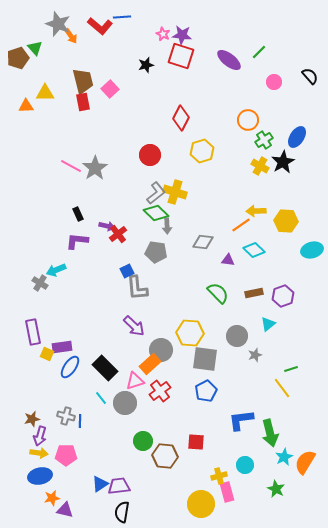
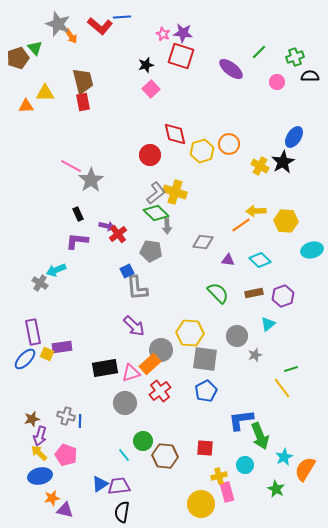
purple star at (182, 35): moved 1 px right, 2 px up
purple ellipse at (229, 60): moved 2 px right, 9 px down
black semicircle at (310, 76): rotated 48 degrees counterclockwise
pink circle at (274, 82): moved 3 px right
pink square at (110, 89): moved 41 px right
red diamond at (181, 118): moved 6 px left, 16 px down; rotated 40 degrees counterclockwise
orange circle at (248, 120): moved 19 px left, 24 px down
blue ellipse at (297, 137): moved 3 px left
green cross at (264, 140): moved 31 px right, 83 px up; rotated 12 degrees clockwise
gray star at (95, 168): moved 4 px left, 12 px down
cyan diamond at (254, 250): moved 6 px right, 10 px down
gray pentagon at (156, 252): moved 5 px left, 1 px up
blue ellipse at (70, 367): moved 45 px left, 8 px up; rotated 10 degrees clockwise
black rectangle at (105, 368): rotated 55 degrees counterclockwise
pink triangle at (135, 381): moved 4 px left, 8 px up
cyan line at (101, 398): moved 23 px right, 57 px down
green arrow at (270, 433): moved 10 px left, 3 px down; rotated 8 degrees counterclockwise
red square at (196, 442): moved 9 px right, 6 px down
yellow arrow at (39, 453): rotated 144 degrees counterclockwise
pink pentagon at (66, 455): rotated 20 degrees clockwise
orange semicircle at (305, 462): moved 7 px down
